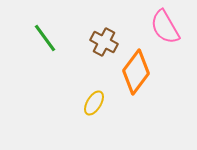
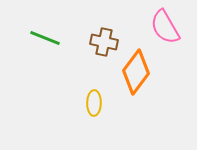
green line: rotated 32 degrees counterclockwise
brown cross: rotated 16 degrees counterclockwise
yellow ellipse: rotated 30 degrees counterclockwise
